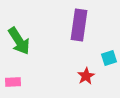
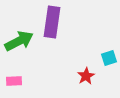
purple rectangle: moved 27 px left, 3 px up
green arrow: rotated 84 degrees counterclockwise
pink rectangle: moved 1 px right, 1 px up
